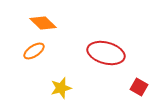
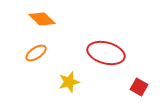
orange diamond: moved 1 px left, 4 px up
orange ellipse: moved 2 px right, 2 px down
yellow star: moved 8 px right, 6 px up
